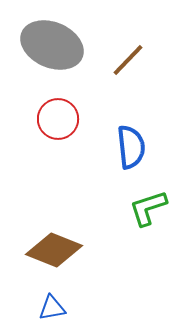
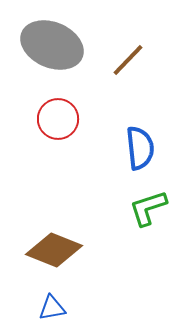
blue semicircle: moved 9 px right, 1 px down
